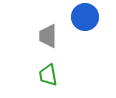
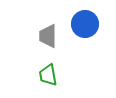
blue circle: moved 7 px down
